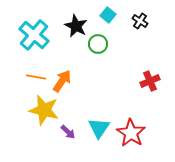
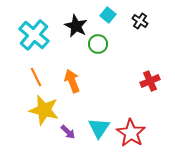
orange line: rotated 54 degrees clockwise
orange arrow: moved 10 px right; rotated 55 degrees counterclockwise
